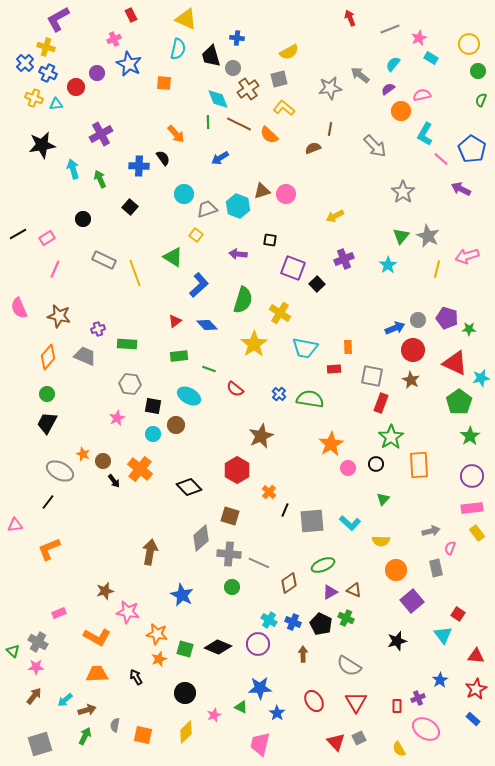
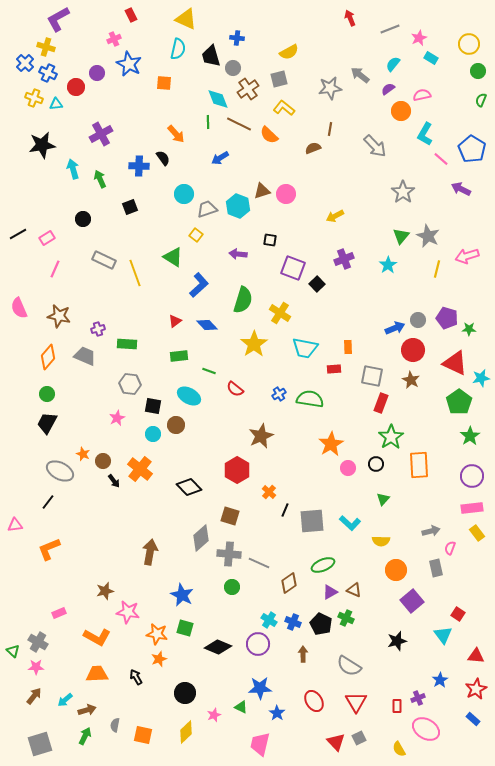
black square at (130, 207): rotated 28 degrees clockwise
green line at (209, 369): moved 2 px down
blue cross at (279, 394): rotated 16 degrees clockwise
green square at (185, 649): moved 21 px up
